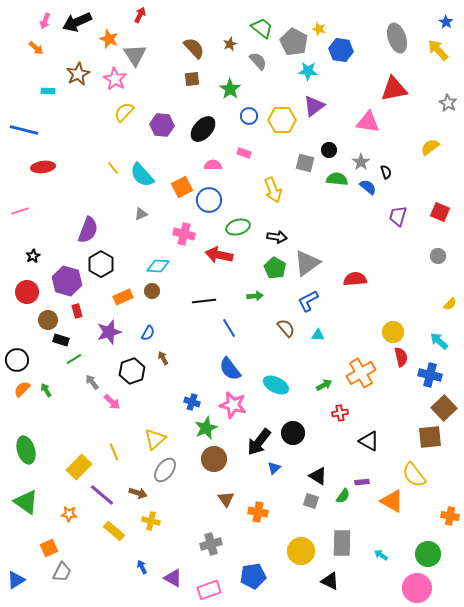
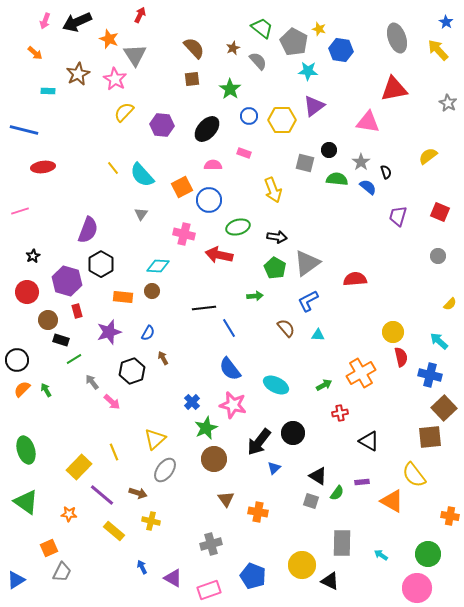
brown star at (230, 44): moved 3 px right, 4 px down
orange arrow at (36, 48): moved 1 px left, 5 px down
black ellipse at (203, 129): moved 4 px right
yellow semicircle at (430, 147): moved 2 px left, 9 px down
gray triangle at (141, 214): rotated 32 degrees counterclockwise
orange rectangle at (123, 297): rotated 30 degrees clockwise
black line at (204, 301): moved 7 px down
blue cross at (192, 402): rotated 28 degrees clockwise
green semicircle at (343, 496): moved 6 px left, 3 px up
yellow circle at (301, 551): moved 1 px right, 14 px down
blue pentagon at (253, 576): rotated 30 degrees clockwise
